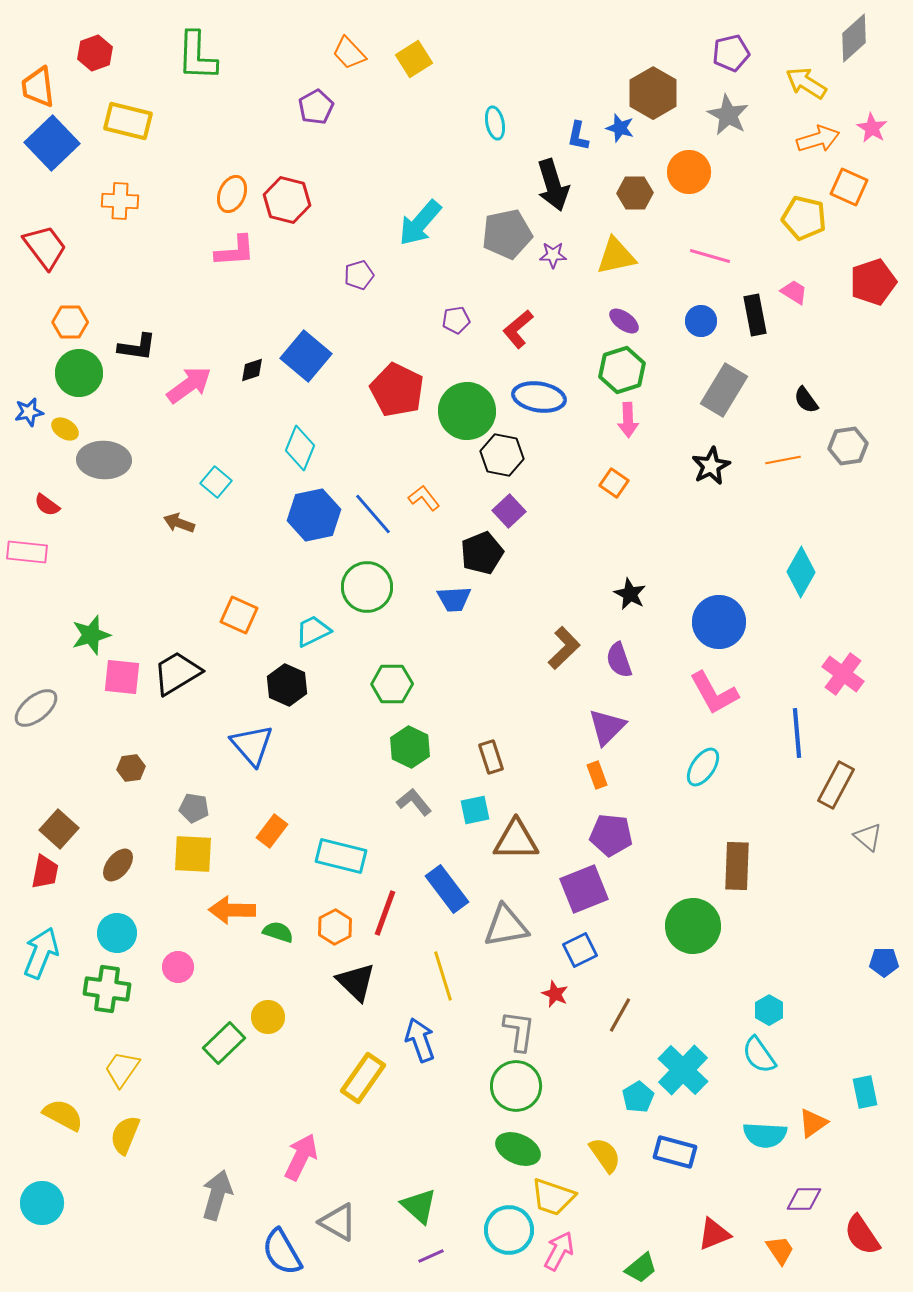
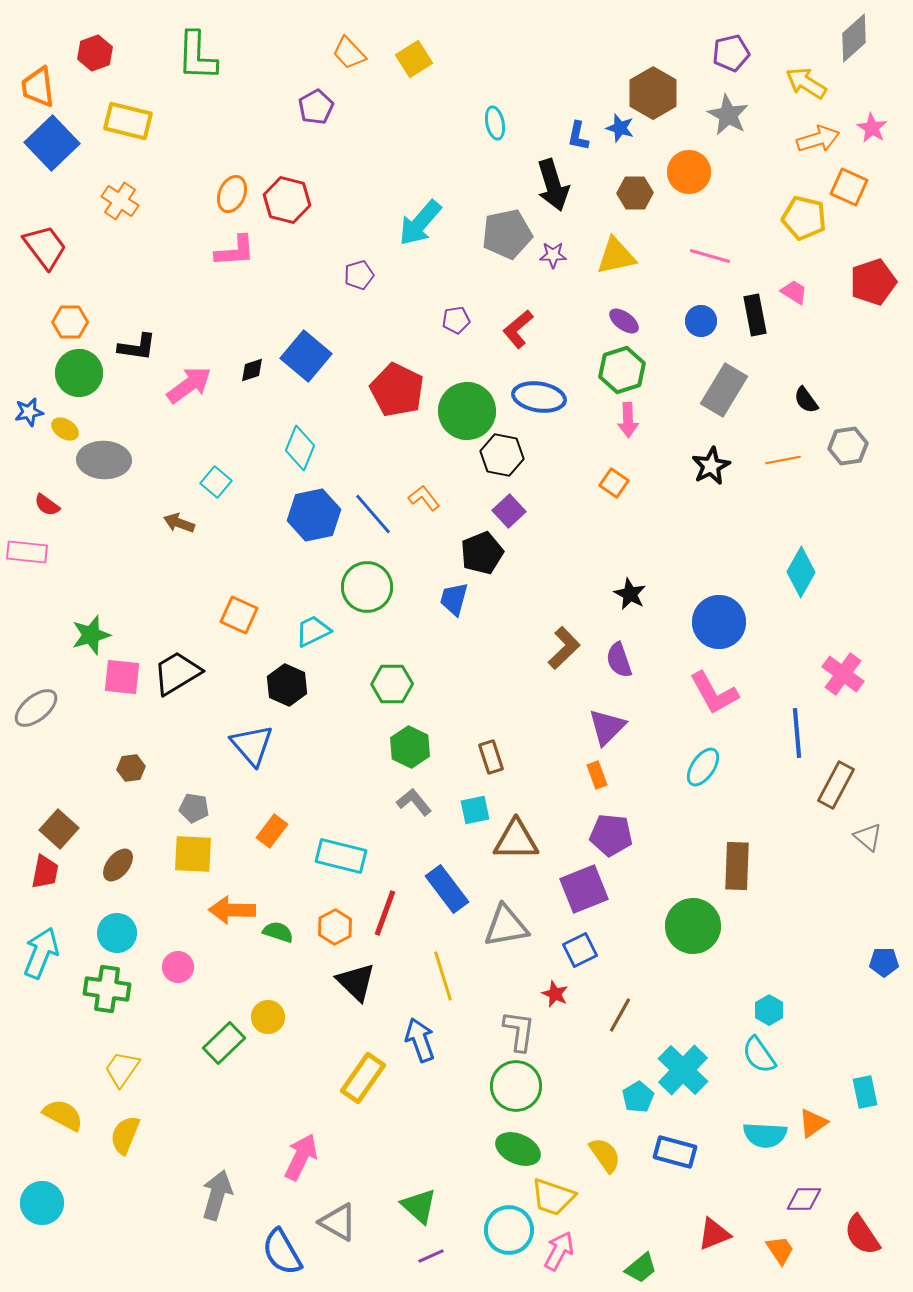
orange cross at (120, 201): rotated 30 degrees clockwise
blue trapezoid at (454, 599): rotated 108 degrees clockwise
